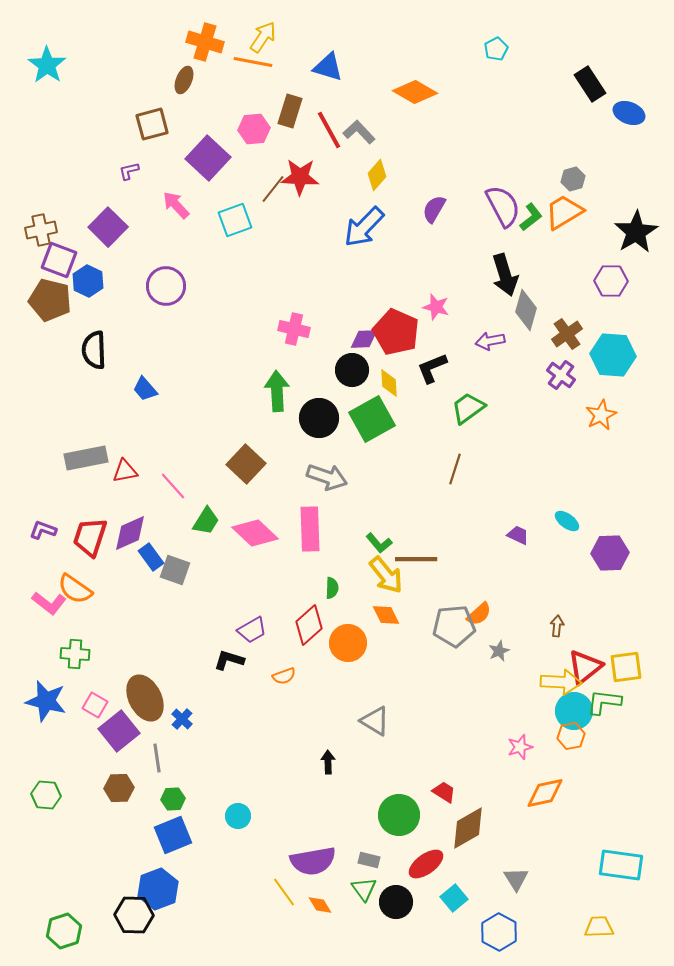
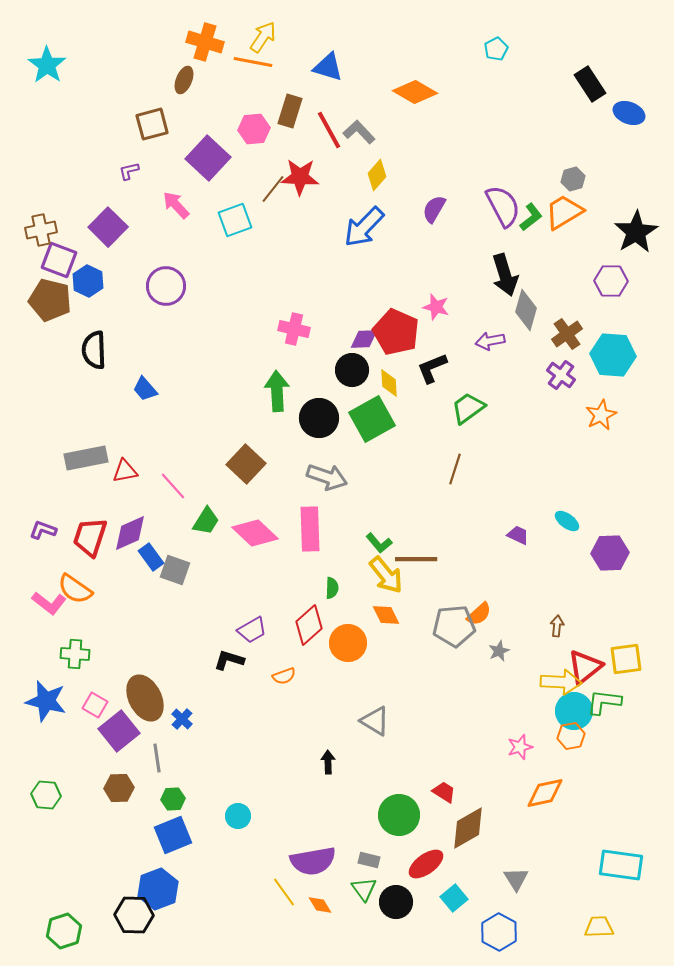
yellow square at (626, 667): moved 8 px up
